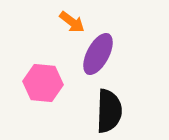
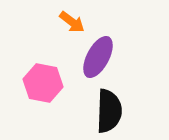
purple ellipse: moved 3 px down
pink hexagon: rotated 6 degrees clockwise
